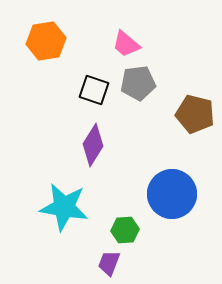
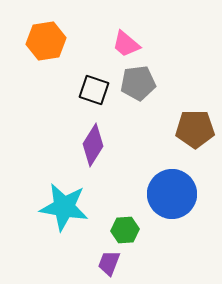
brown pentagon: moved 15 px down; rotated 15 degrees counterclockwise
